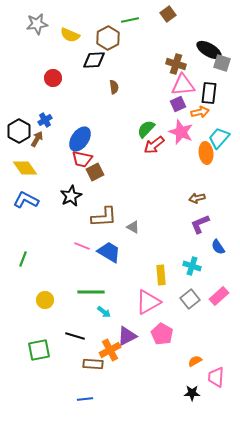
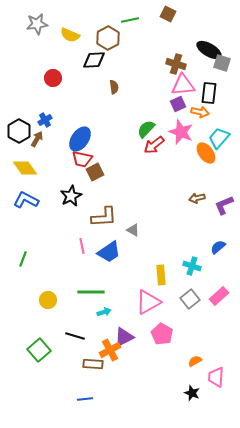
brown square at (168, 14): rotated 28 degrees counterclockwise
orange arrow at (200, 112): rotated 24 degrees clockwise
orange ellipse at (206, 153): rotated 30 degrees counterclockwise
purple L-shape at (200, 224): moved 24 px right, 19 px up
gray triangle at (133, 227): moved 3 px down
pink line at (82, 246): rotated 56 degrees clockwise
blue semicircle at (218, 247): rotated 84 degrees clockwise
blue trapezoid at (109, 252): rotated 115 degrees clockwise
yellow circle at (45, 300): moved 3 px right
cyan arrow at (104, 312): rotated 56 degrees counterclockwise
purple triangle at (127, 336): moved 3 px left, 1 px down
green square at (39, 350): rotated 30 degrees counterclockwise
black star at (192, 393): rotated 21 degrees clockwise
